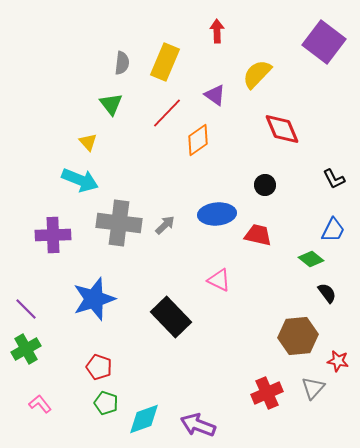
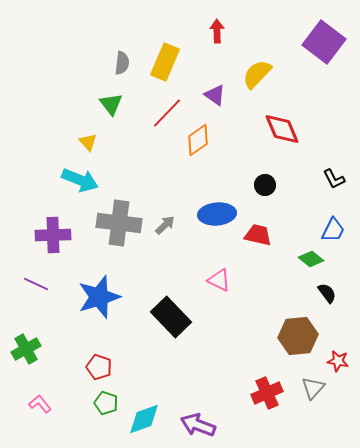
blue star: moved 5 px right, 2 px up
purple line: moved 10 px right, 25 px up; rotated 20 degrees counterclockwise
